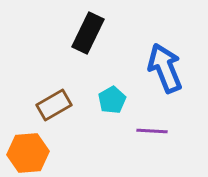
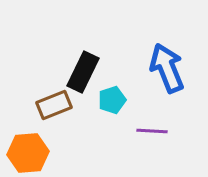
black rectangle: moved 5 px left, 39 px down
blue arrow: moved 2 px right
cyan pentagon: rotated 12 degrees clockwise
brown rectangle: rotated 8 degrees clockwise
